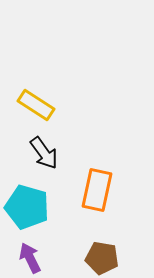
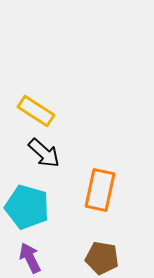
yellow rectangle: moved 6 px down
black arrow: rotated 12 degrees counterclockwise
orange rectangle: moved 3 px right
